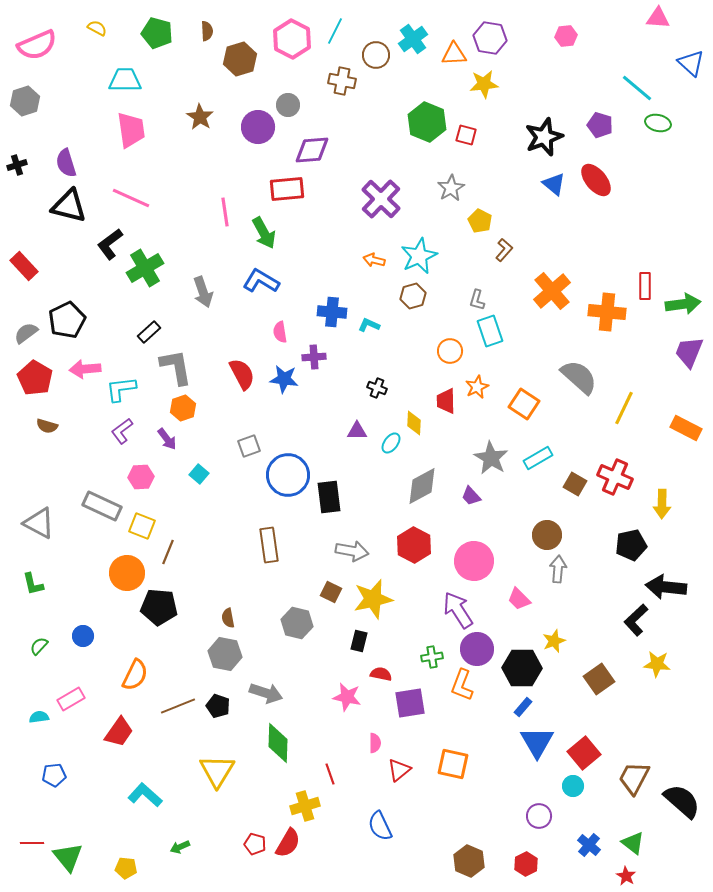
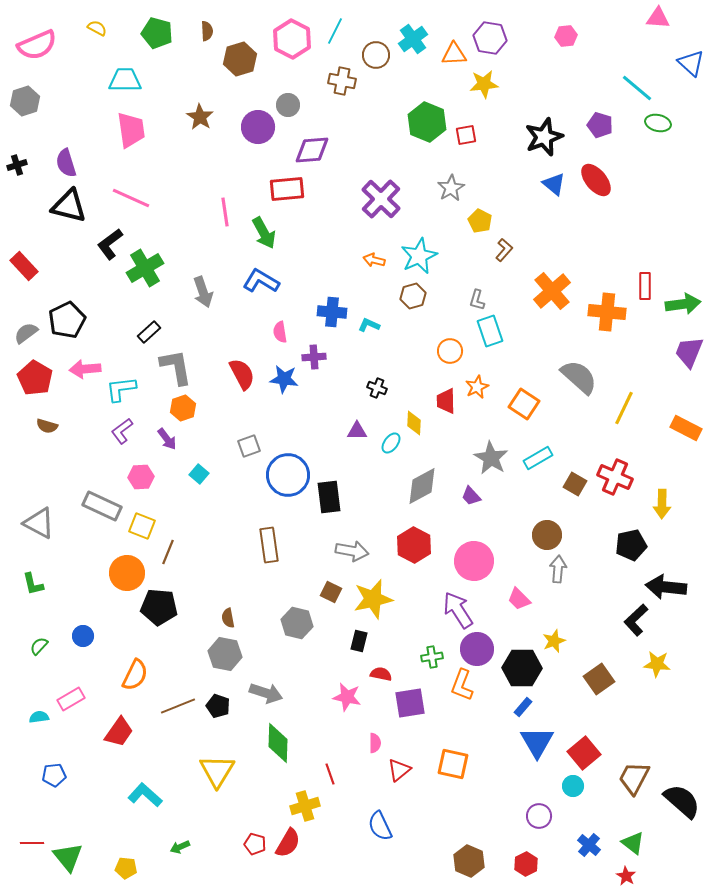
red square at (466, 135): rotated 25 degrees counterclockwise
